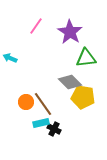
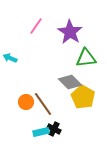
yellow pentagon: rotated 20 degrees clockwise
cyan rectangle: moved 9 px down
